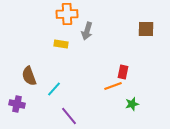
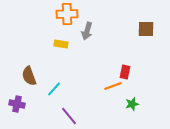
red rectangle: moved 2 px right
